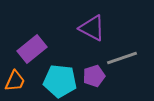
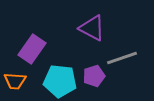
purple rectangle: rotated 16 degrees counterclockwise
orange trapezoid: rotated 70 degrees clockwise
